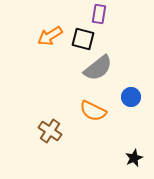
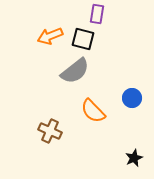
purple rectangle: moved 2 px left
orange arrow: rotated 10 degrees clockwise
gray semicircle: moved 23 px left, 3 px down
blue circle: moved 1 px right, 1 px down
orange semicircle: rotated 20 degrees clockwise
brown cross: rotated 10 degrees counterclockwise
